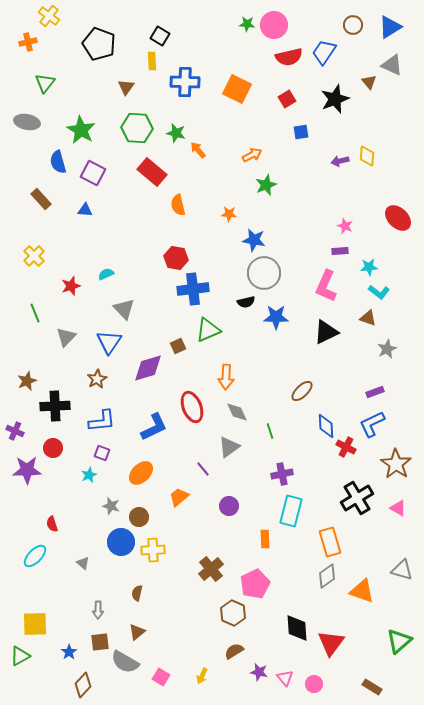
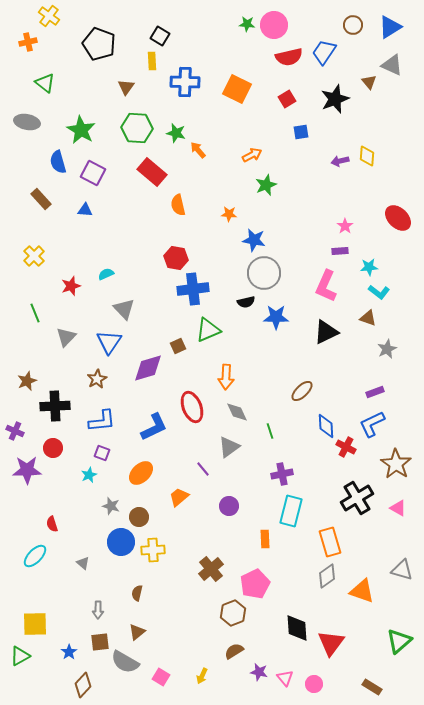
green triangle at (45, 83): rotated 30 degrees counterclockwise
pink star at (345, 226): rotated 14 degrees clockwise
brown hexagon at (233, 613): rotated 15 degrees clockwise
